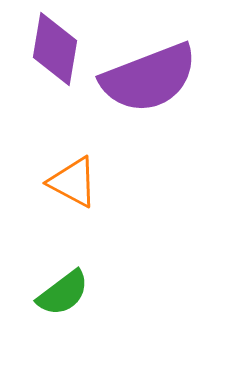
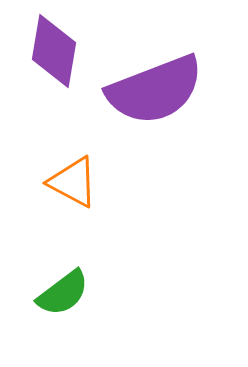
purple diamond: moved 1 px left, 2 px down
purple semicircle: moved 6 px right, 12 px down
